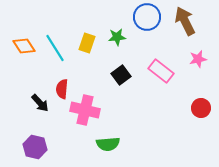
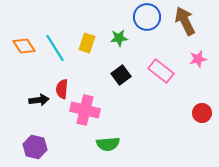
green star: moved 2 px right, 1 px down
black arrow: moved 1 px left, 3 px up; rotated 54 degrees counterclockwise
red circle: moved 1 px right, 5 px down
